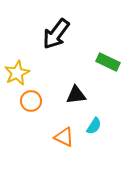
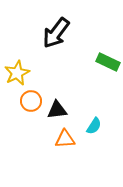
black arrow: moved 1 px up
black triangle: moved 19 px left, 15 px down
orange triangle: moved 1 px right, 2 px down; rotated 30 degrees counterclockwise
